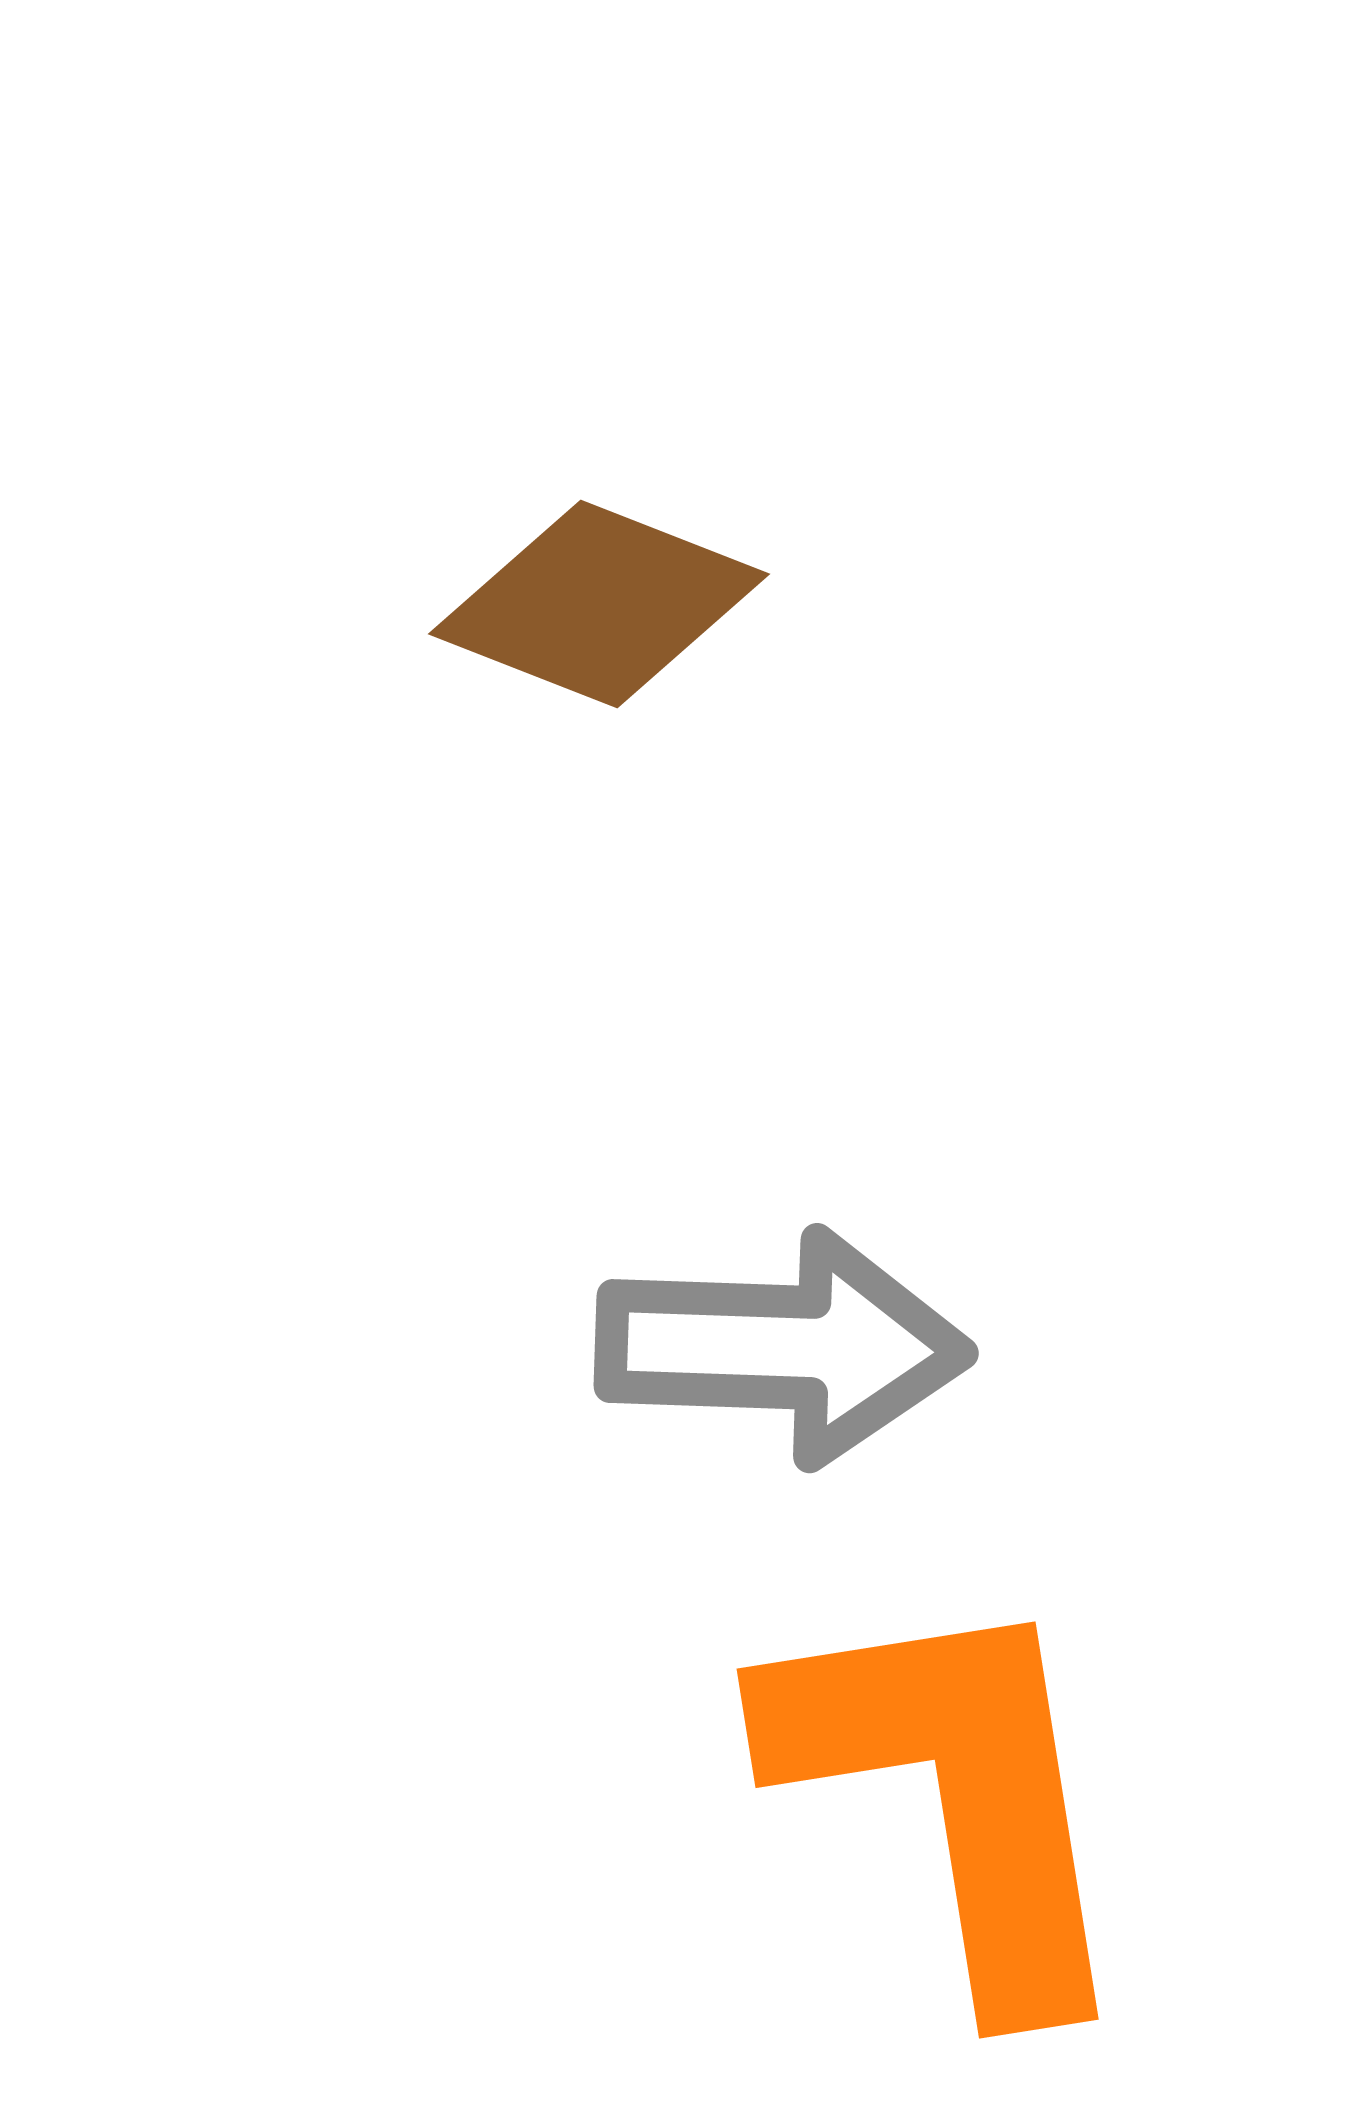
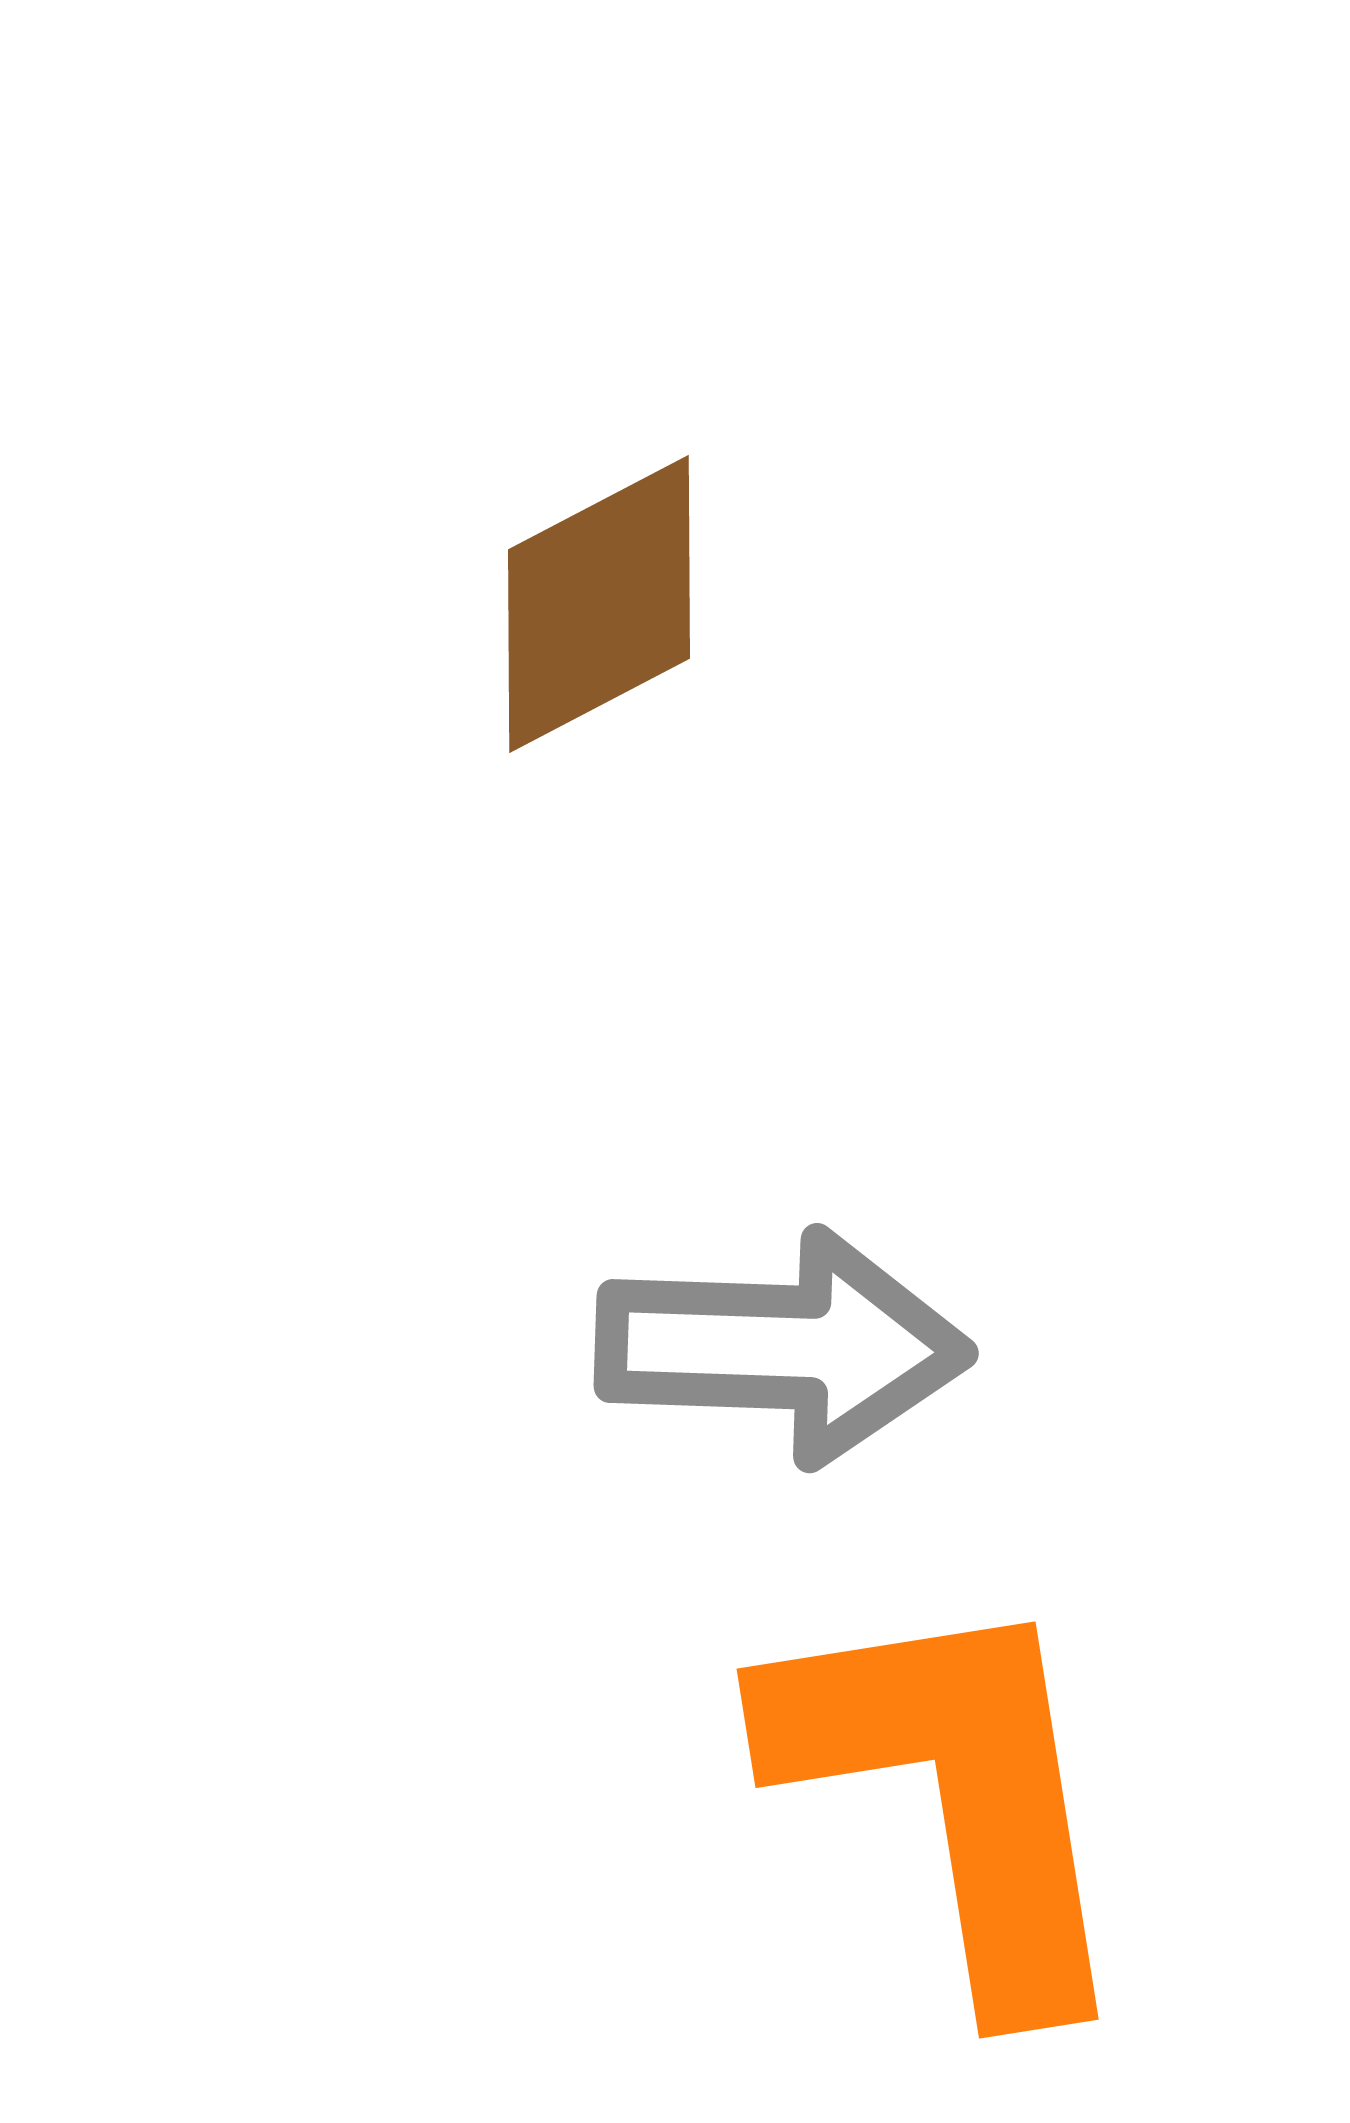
brown diamond: rotated 49 degrees counterclockwise
